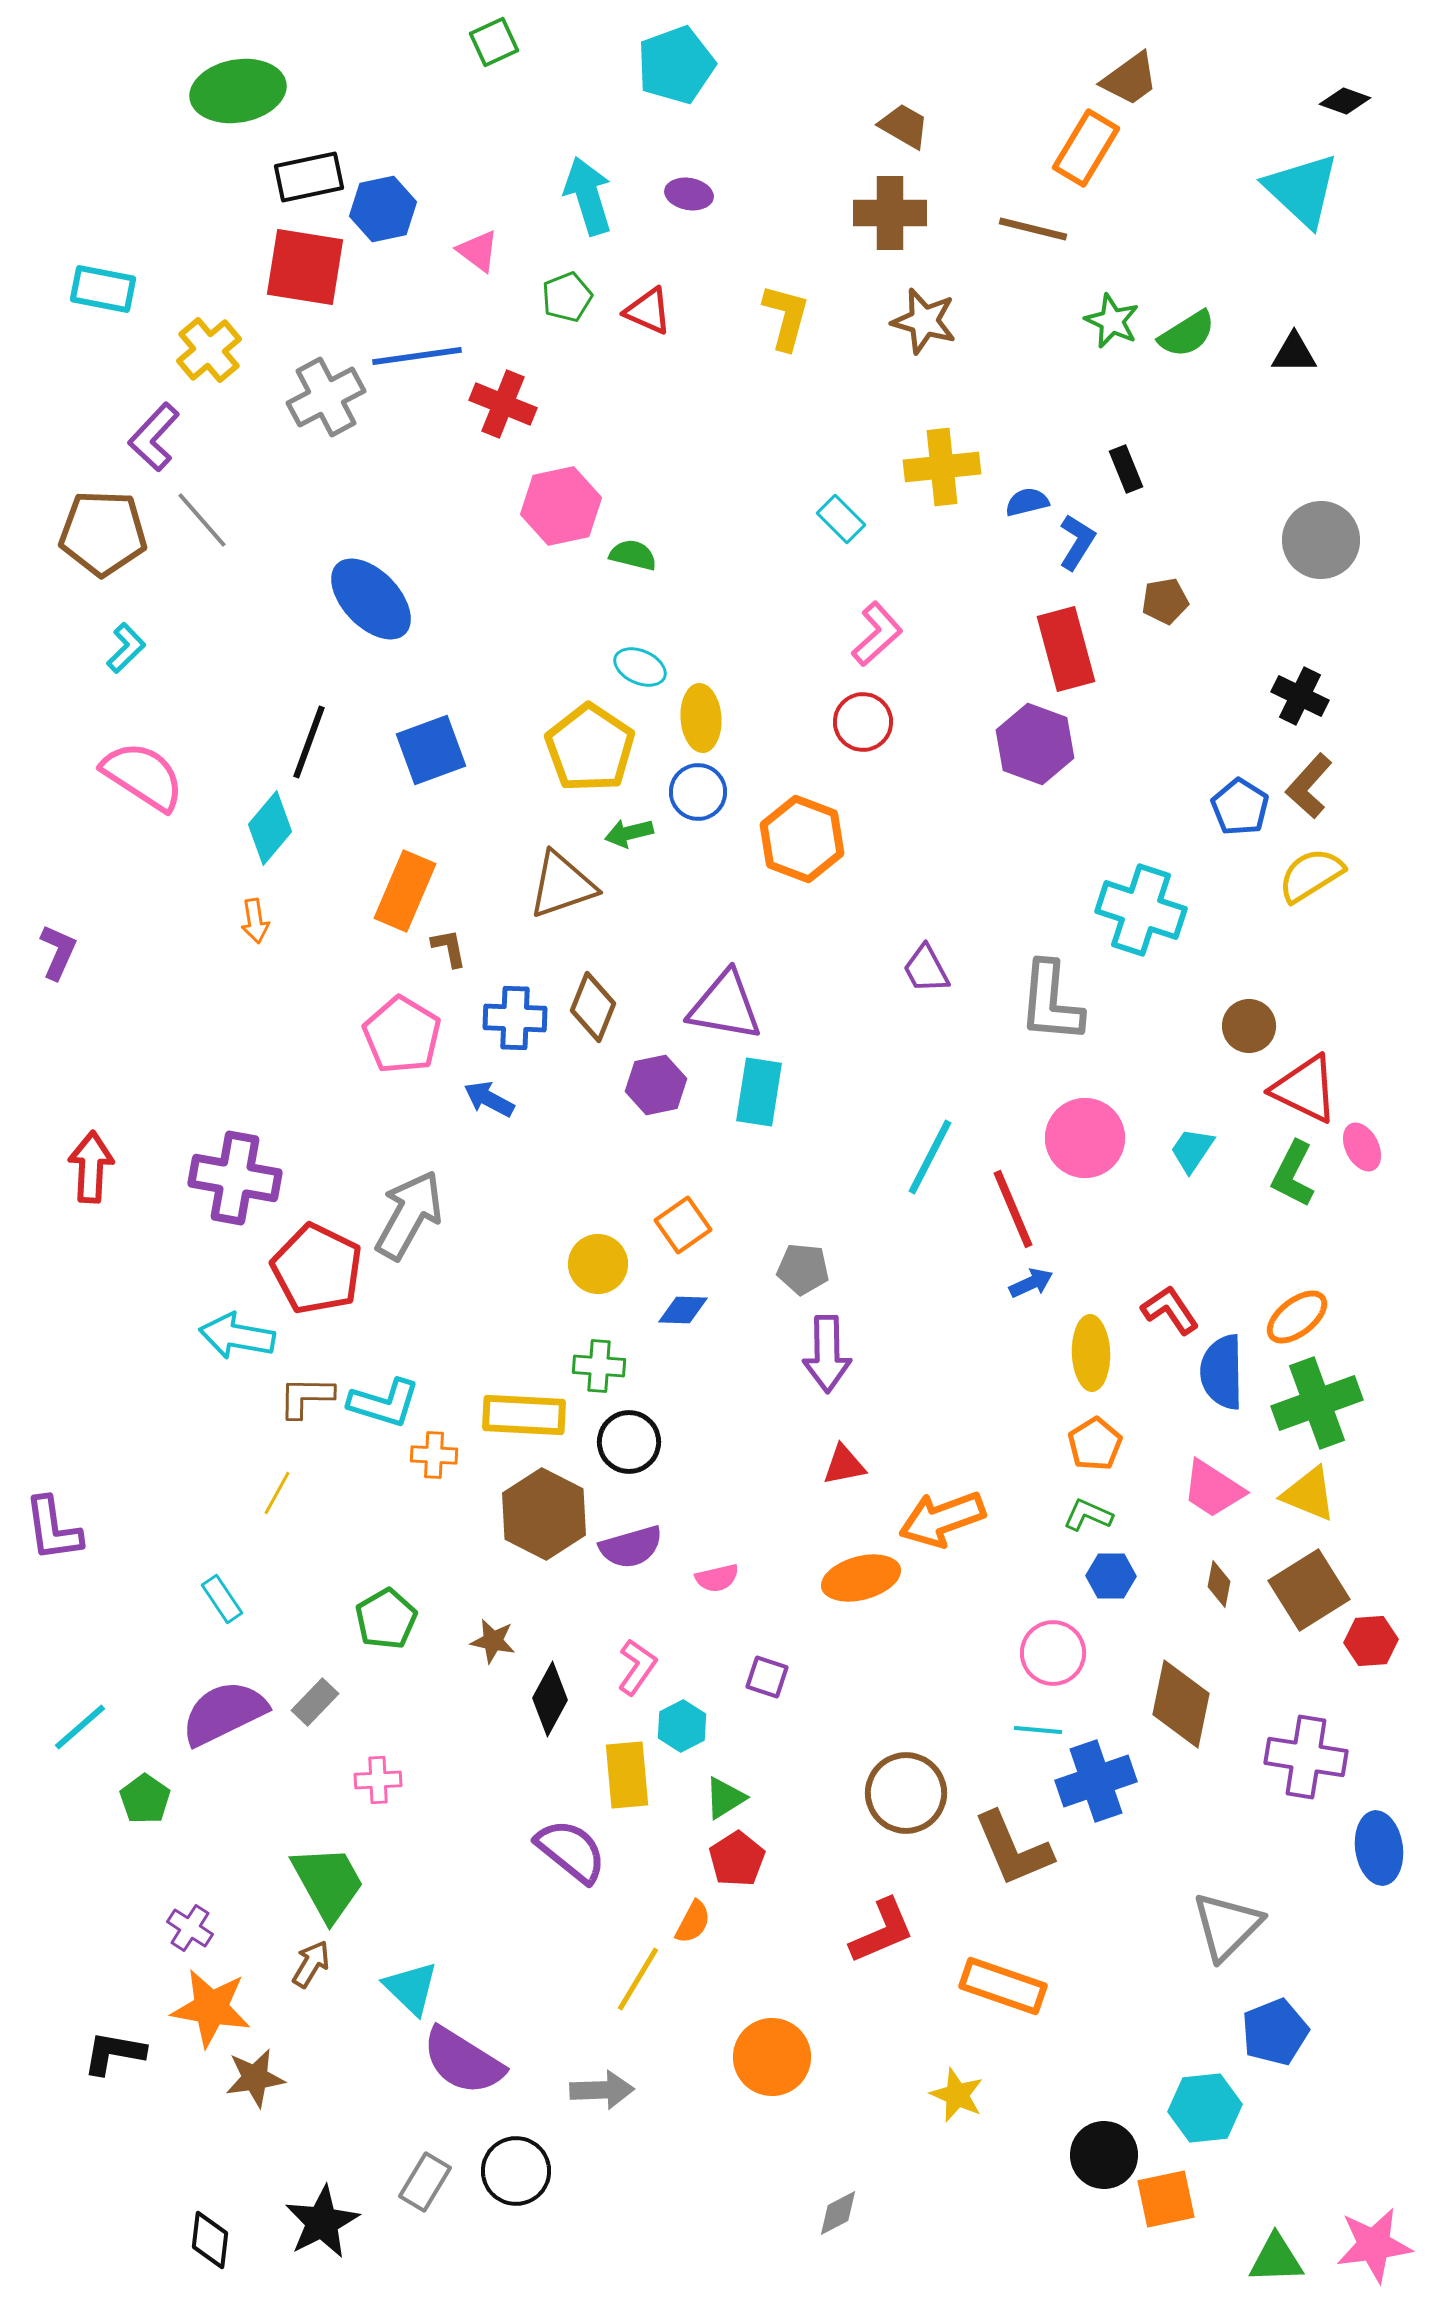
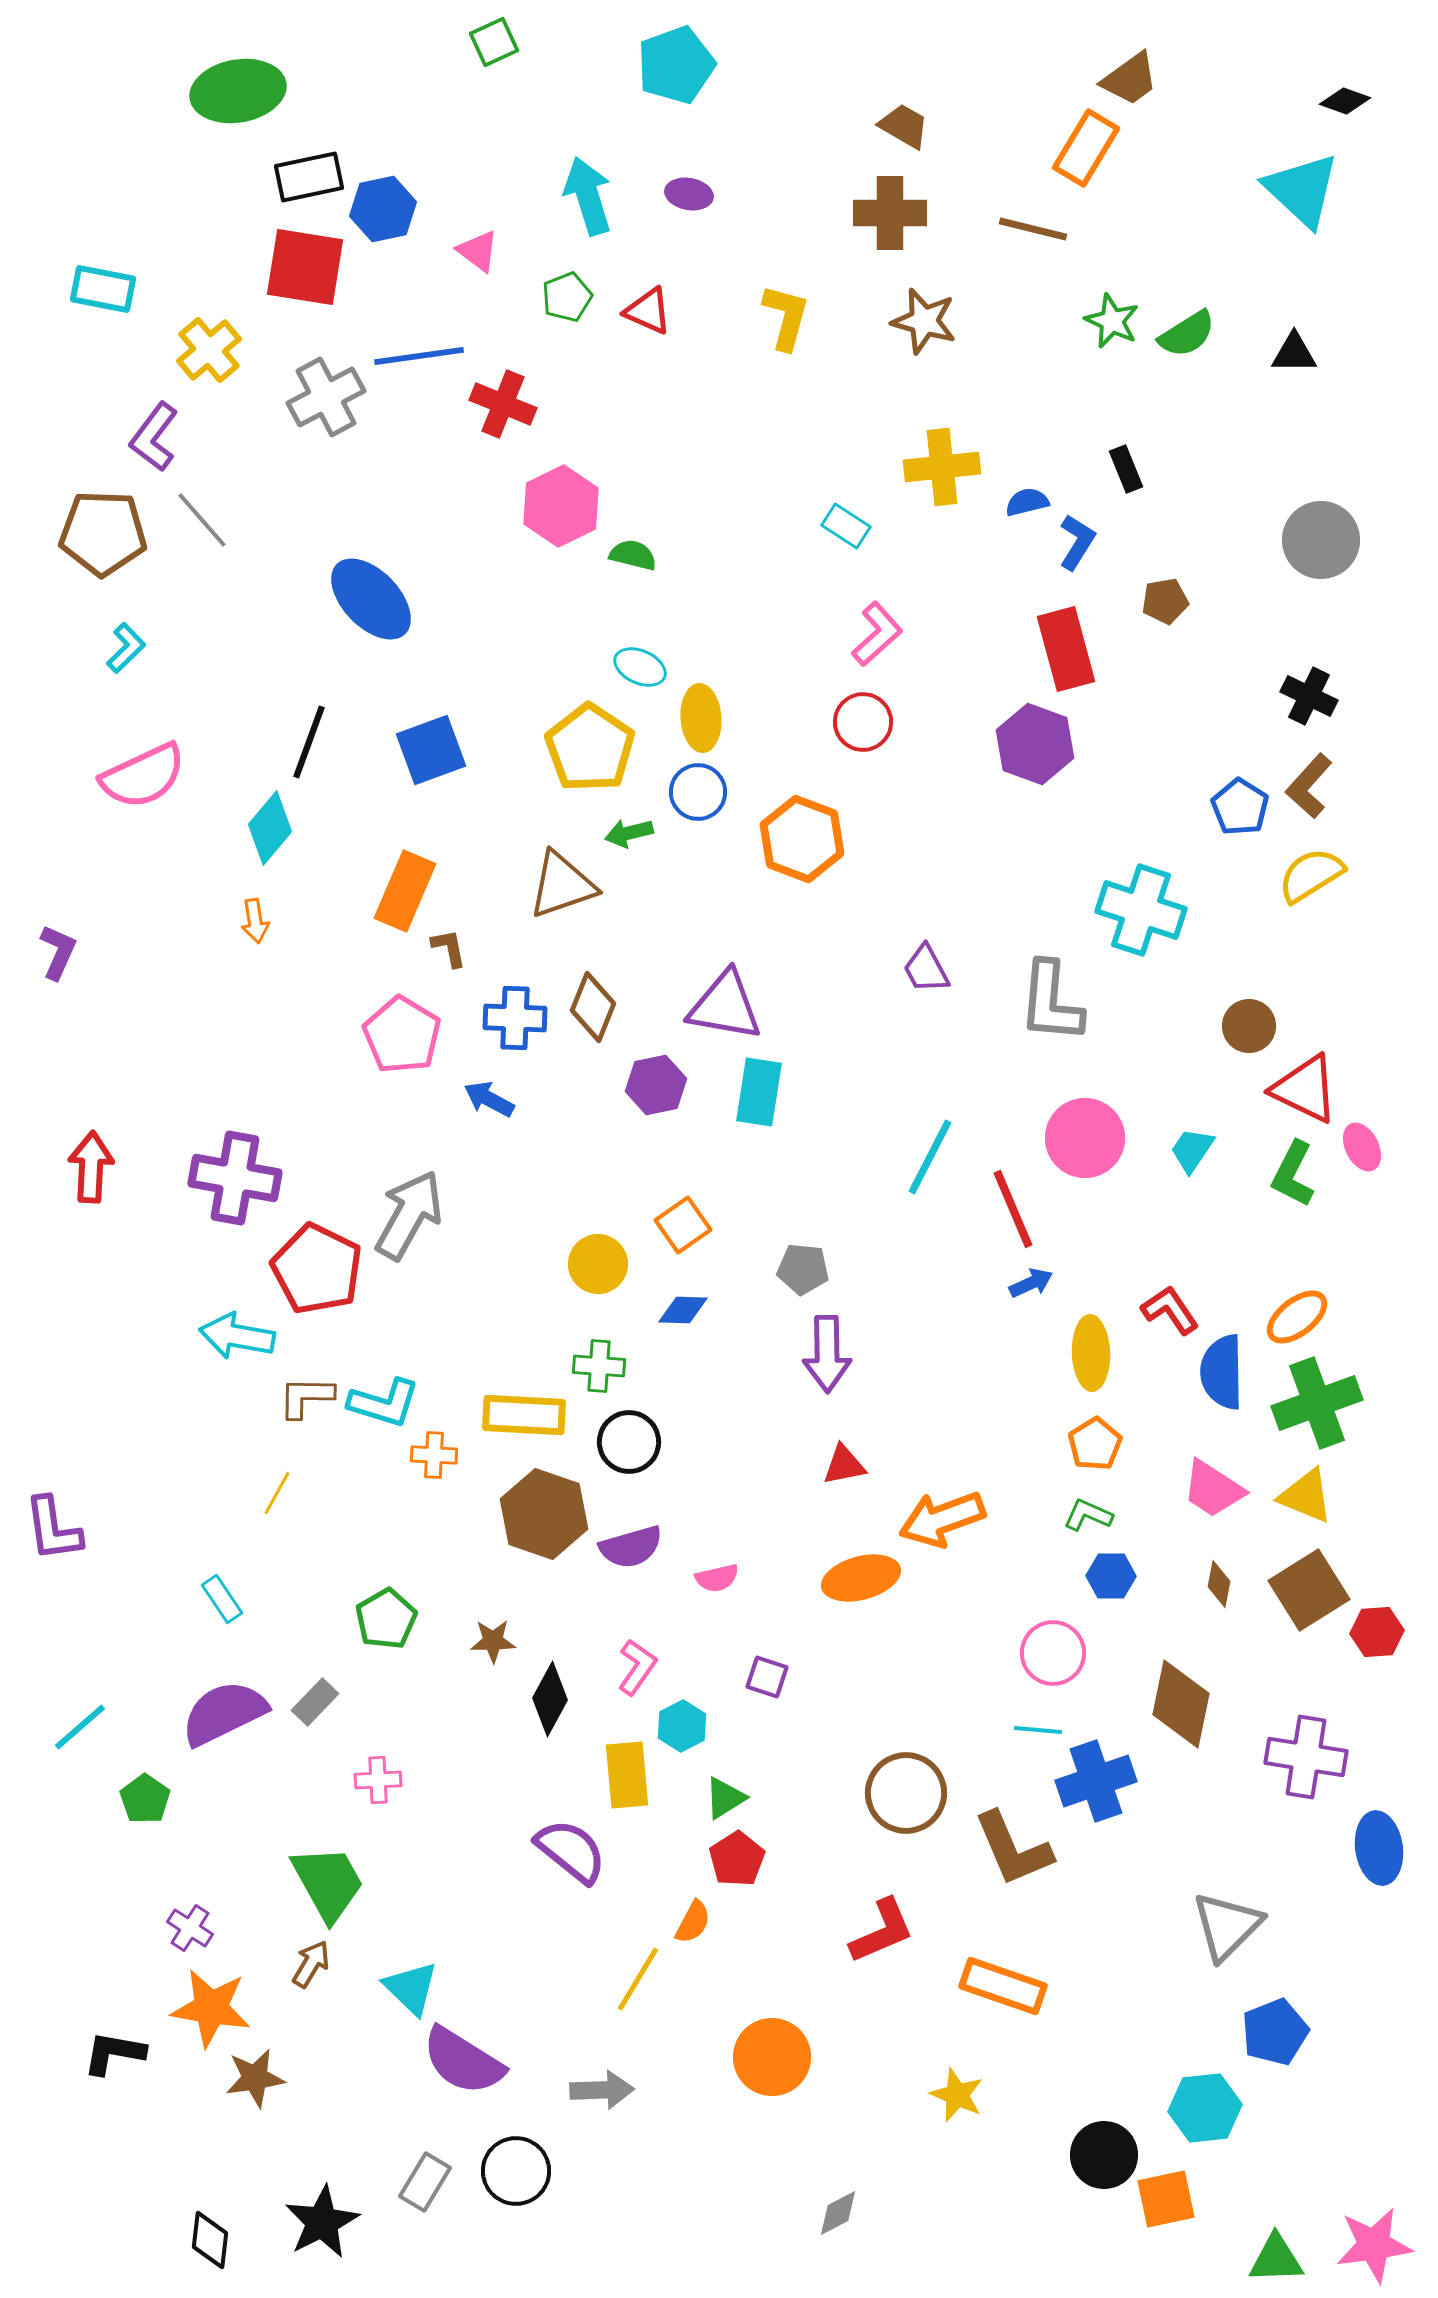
blue line at (417, 356): moved 2 px right
purple L-shape at (154, 437): rotated 6 degrees counterclockwise
pink hexagon at (561, 506): rotated 14 degrees counterclockwise
cyan rectangle at (841, 519): moved 5 px right, 7 px down; rotated 12 degrees counterclockwise
black cross at (1300, 696): moved 9 px right
pink semicircle at (143, 776): rotated 122 degrees clockwise
yellow triangle at (1309, 1494): moved 3 px left, 2 px down
brown hexagon at (544, 1514): rotated 8 degrees counterclockwise
brown star at (493, 1641): rotated 12 degrees counterclockwise
red hexagon at (1371, 1641): moved 6 px right, 9 px up
